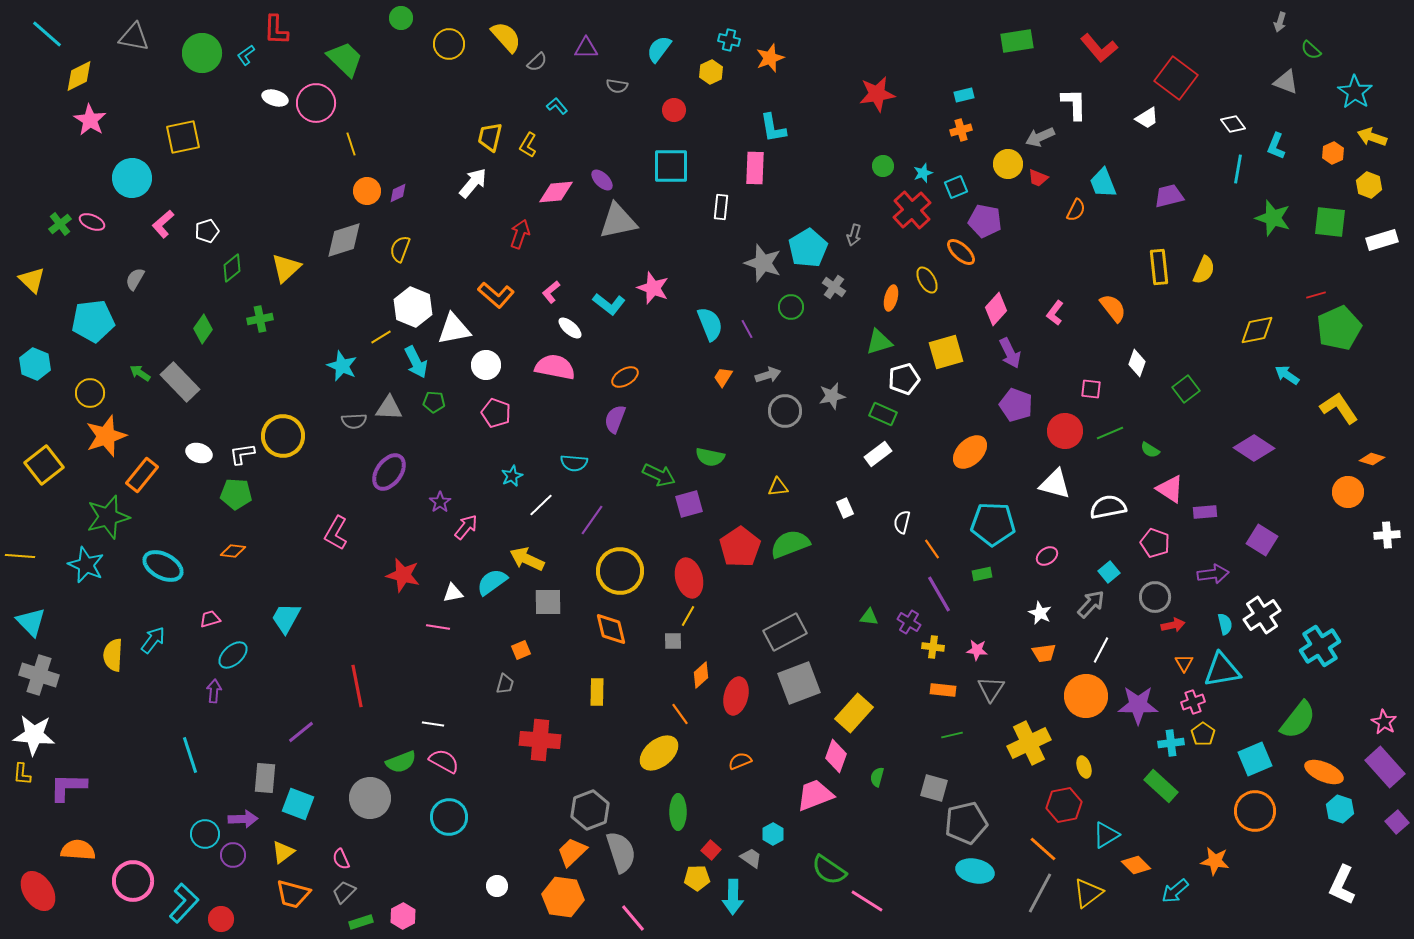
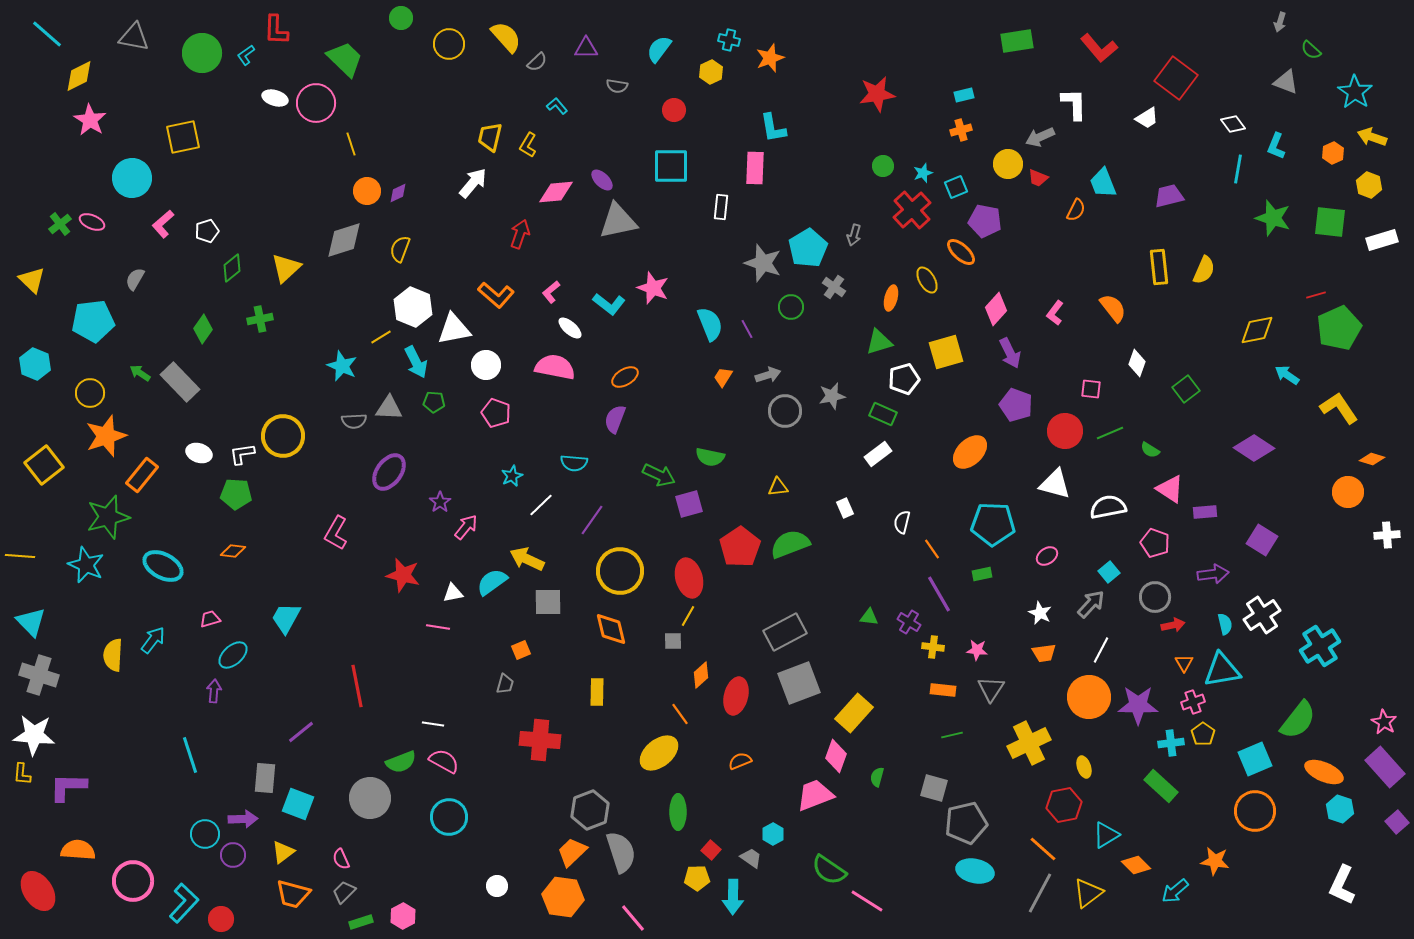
orange circle at (1086, 696): moved 3 px right, 1 px down
